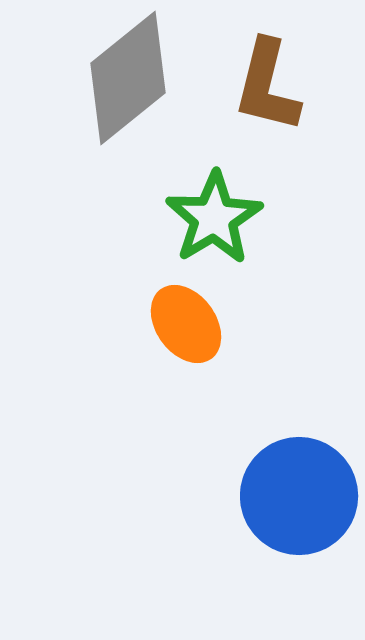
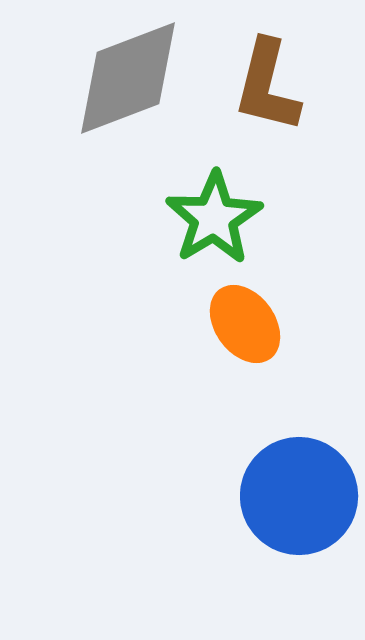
gray diamond: rotated 18 degrees clockwise
orange ellipse: moved 59 px right
